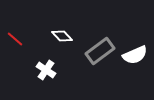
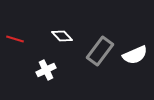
red line: rotated 24 degrees counterclockwise
gray rectangle: rotated 16 degrees counterclockwise
white cross: rotated 30 degrees clockwise
